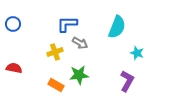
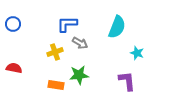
purple L-shape: rotated 35 degrees counterclockwise
orange rectangle: rotated 21 degrees counterclockwise
